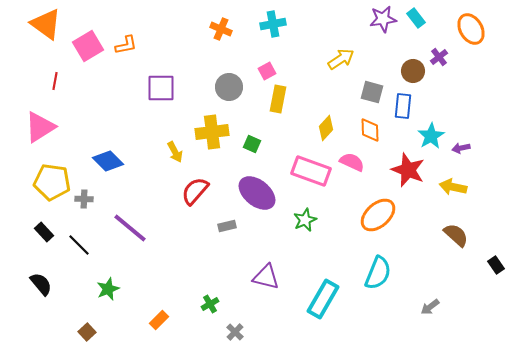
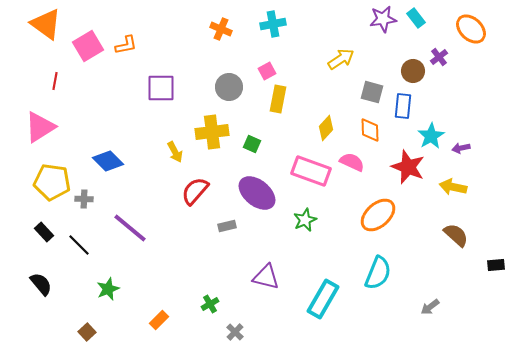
orange ellipse at (471, 29): rotated 16 degrees counterclockwise
red star at (408, 170): moved 3 px up
black rectangle at (496, 265): rotated 60 degrees counterclockwise
